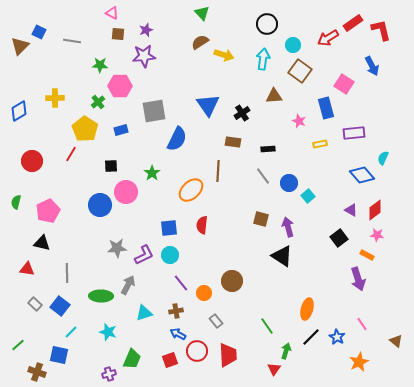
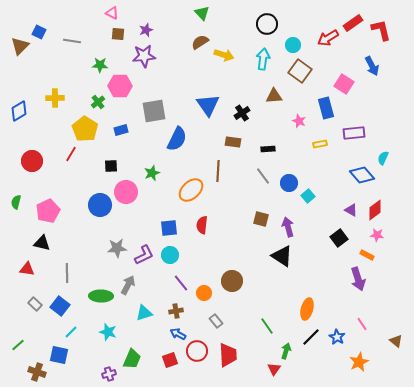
green star at (152, 173): rotated 14 degrees clockwise
